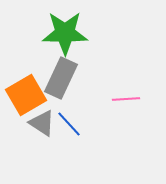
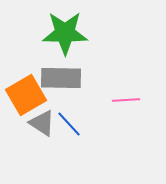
gray rectangle: rotated 66 degrees clockwise
pink line: moved 1 px down
